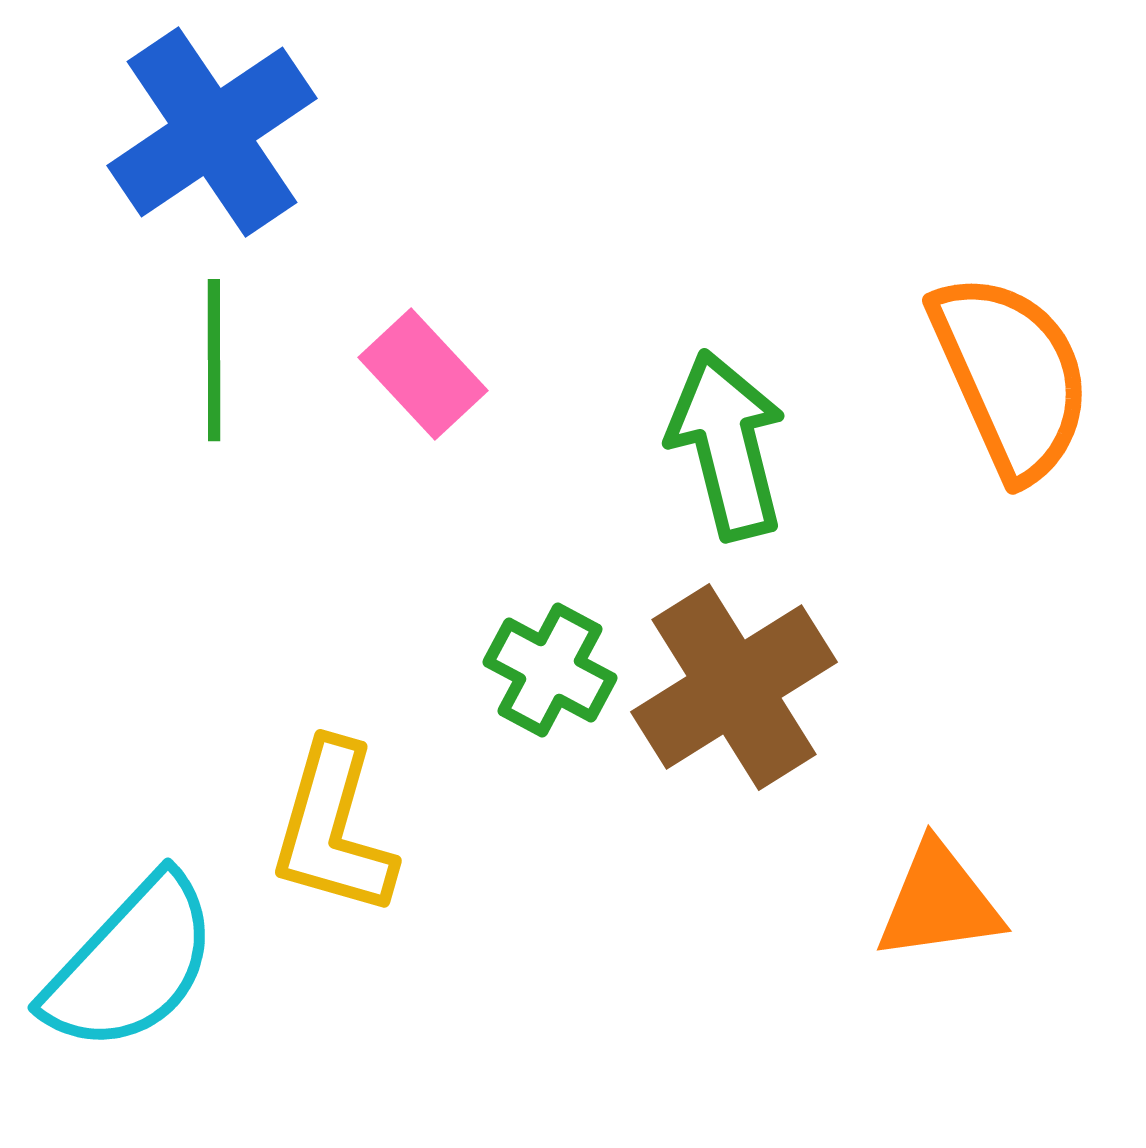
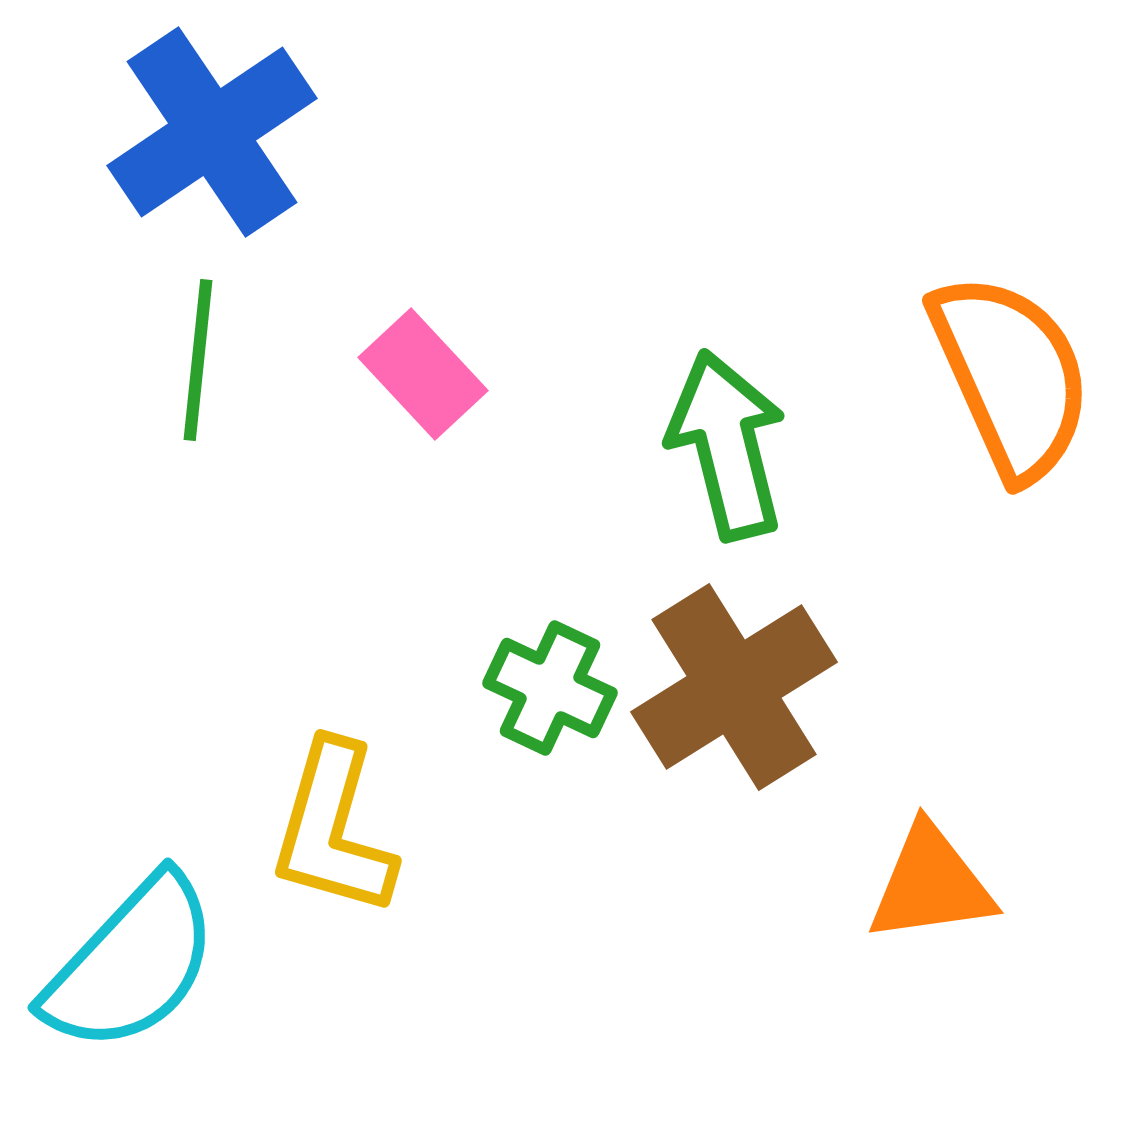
green line: moved 16 px left; rotated 6 degrees clockwise
green cross: moved 18 px down; rotated 3 degrees counterclockwise
orange triangle: moved 8 px left, 18 px up
